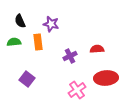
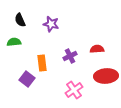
black semicircle: moved 1 px up
orange rectangle: moved 4 px right, 21 px down
red ellipse: moved 2 px up
pink cross: moved 3 px left
